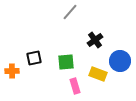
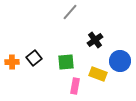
black square: rotated 28 degrees counterclockwise
orange cross: moved 9 px up
pink rectangle: rotated 28 degrees clockwise
